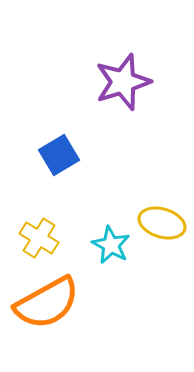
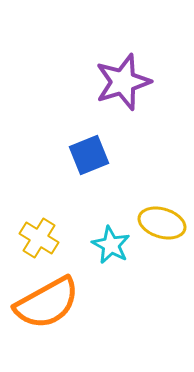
blue square: moved 30 px right; rotated 9 degrees clockwise
